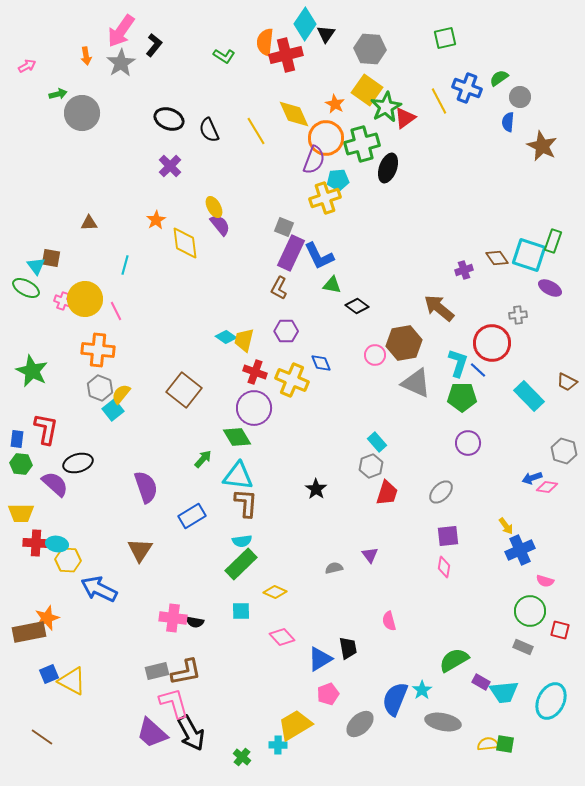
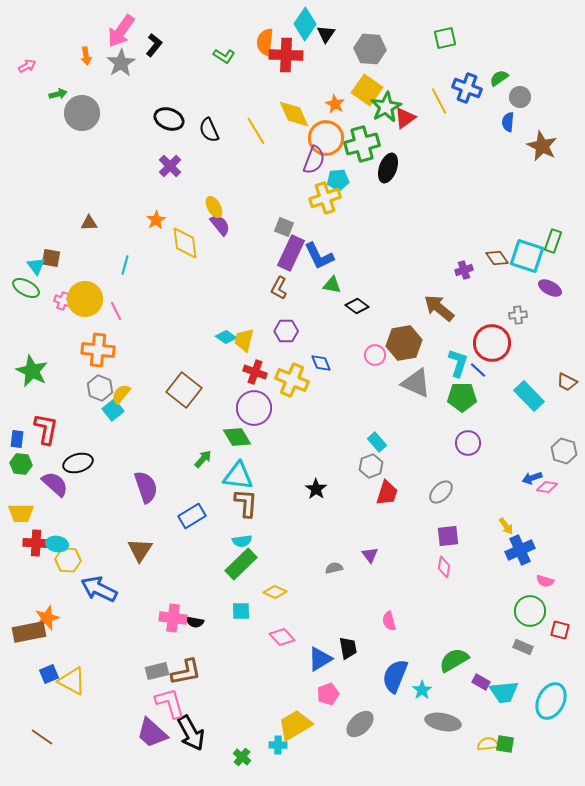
red cross at (286, 55): rotated 16 degrees clockwise
cyan square at (529, 255): moved 2 px left, 1 px down
blue semicircle at (395, 699): moved 23 px up
pink L-shape at (174, 703): moved 4 px left
